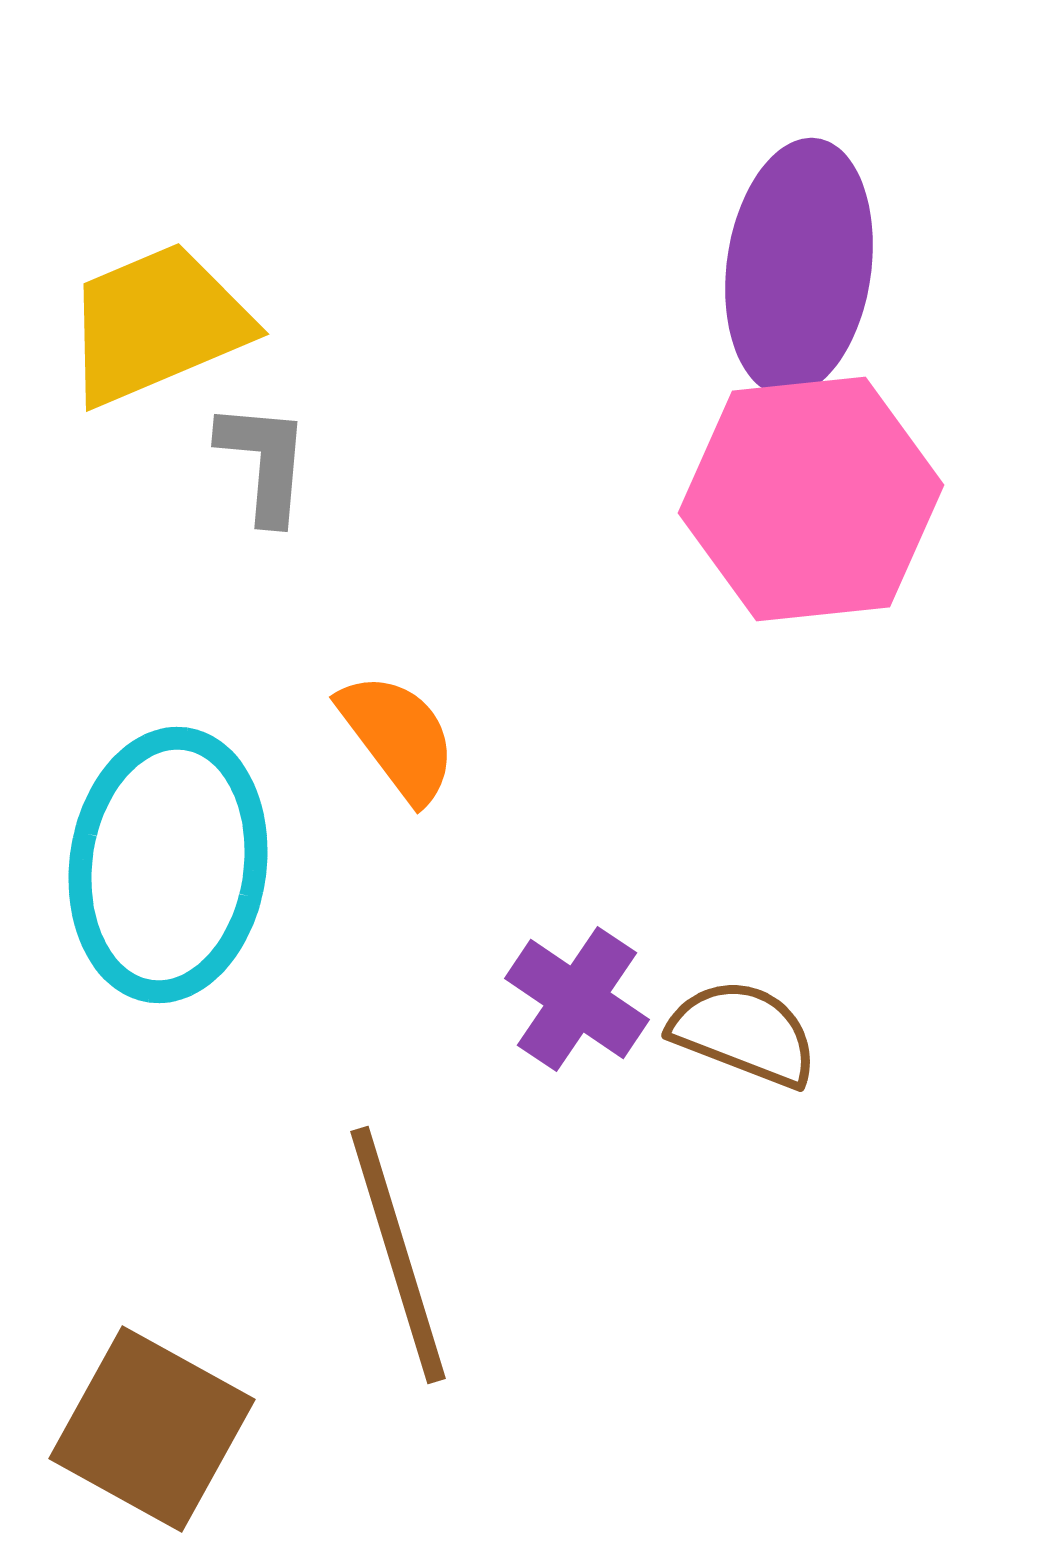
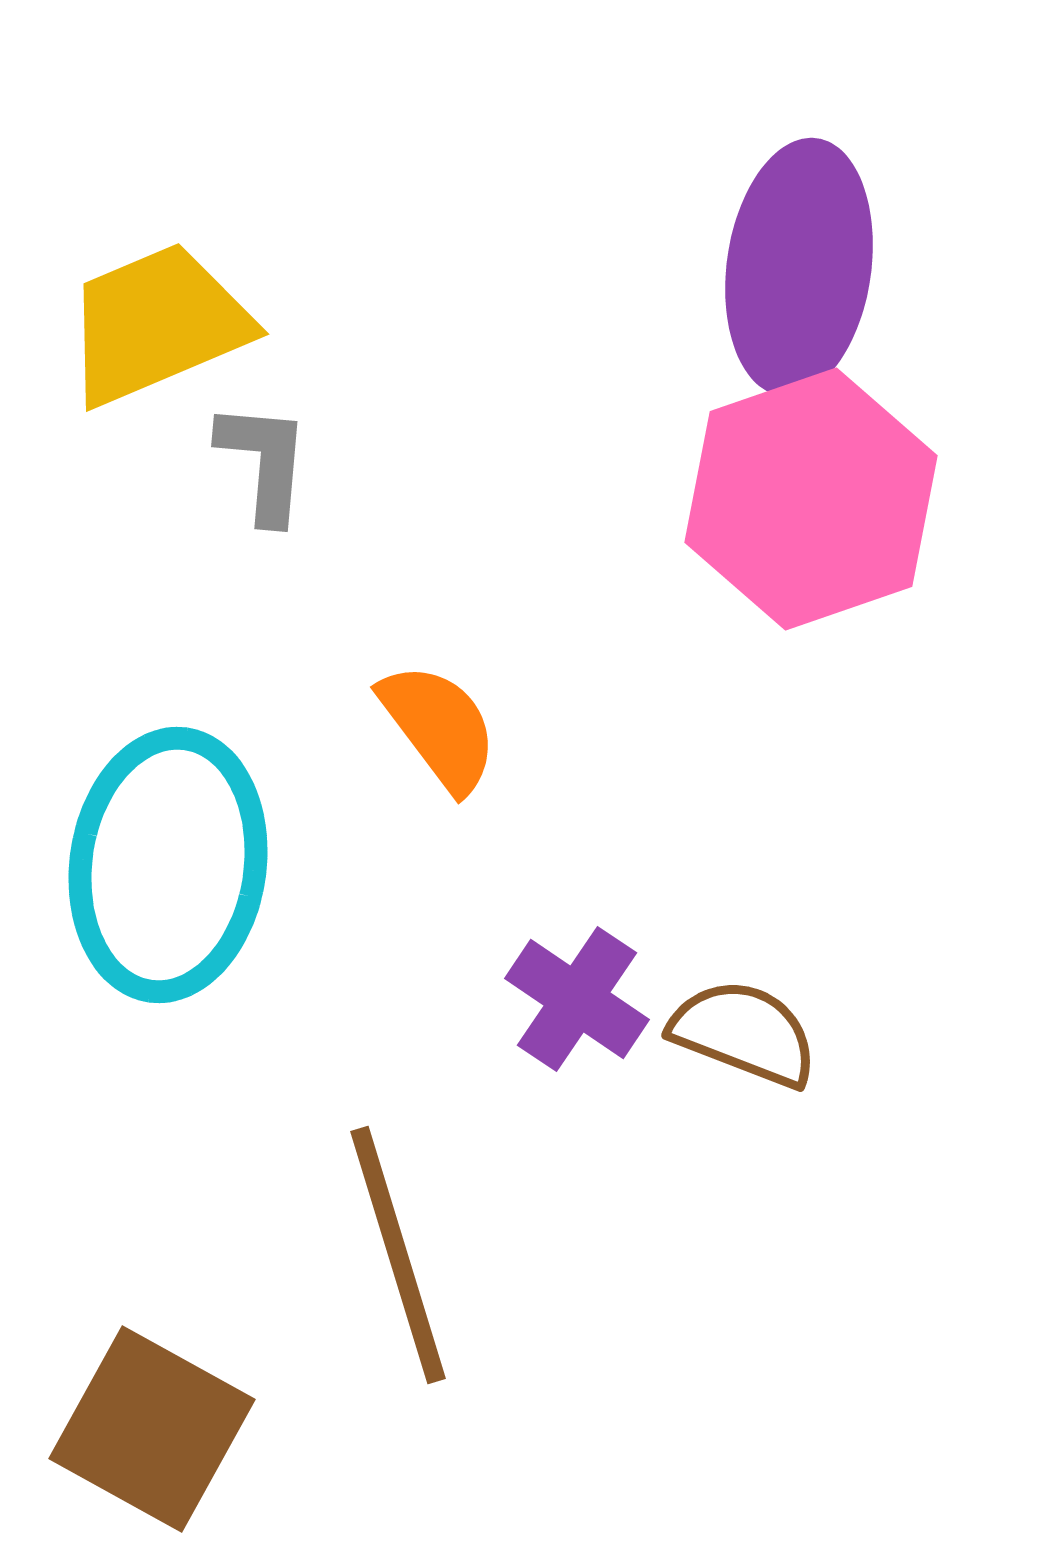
pink hexagon: rotated 13 degrees counterclockwise
orange semicircle: moved 41 px right, 10 px up
